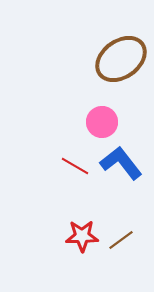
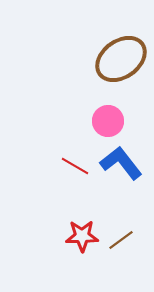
pink circle: moved 6 px right, 1 px up
